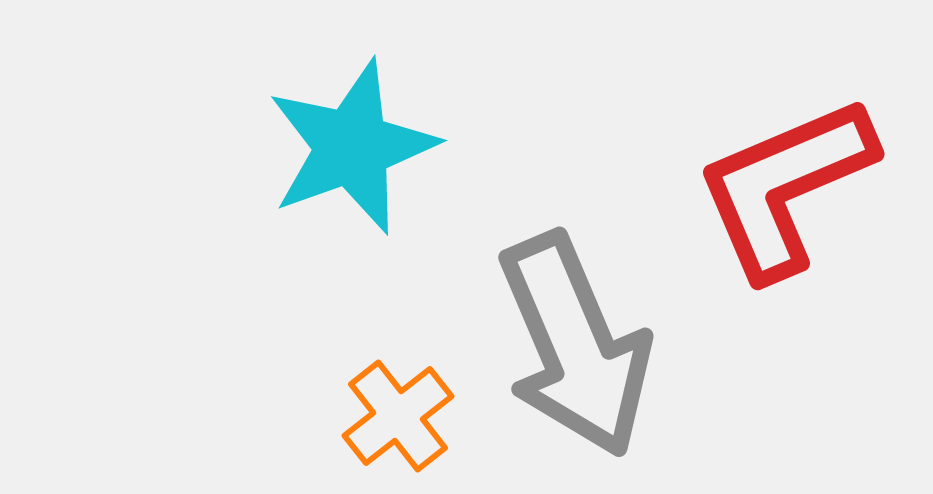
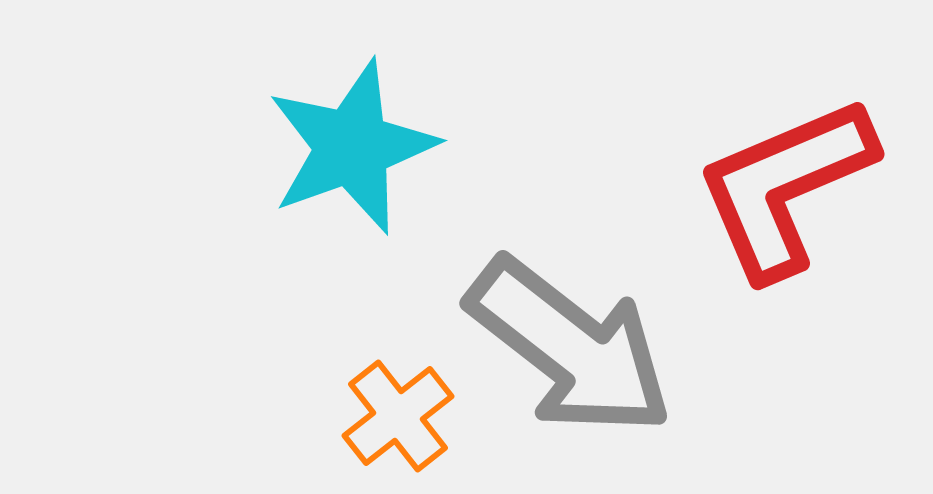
gray arrow: moved 5 px left, 2 px down; rotated 29 degrees counterclockwise
